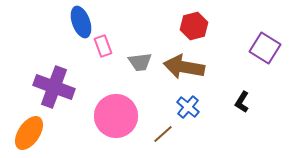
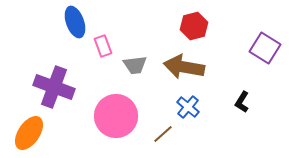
blue ellipse: moved 6 px left
gray trapezoid: moved 5 px left, 3 px down
